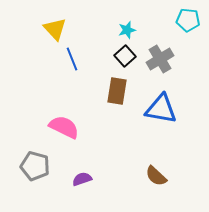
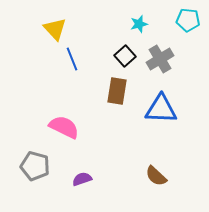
cyan star: moved 12 px right, 6 px up
blue triangle: rotated 8 degrees counterclockwise
